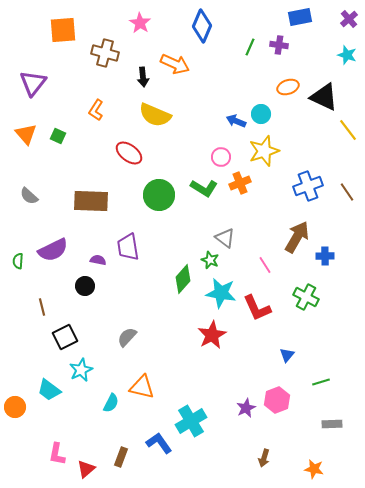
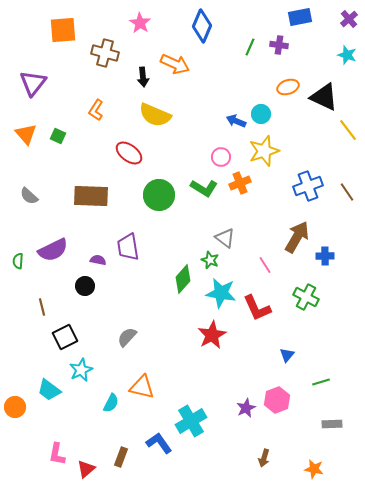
brown rectangle at (91, 201): moved 5 px up
